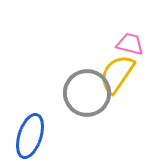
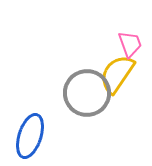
pink trapezoid: rotated 56 degrees clockwise
